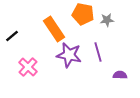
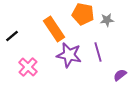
purple semicircle: rotated 40 degrees counterclockwise
